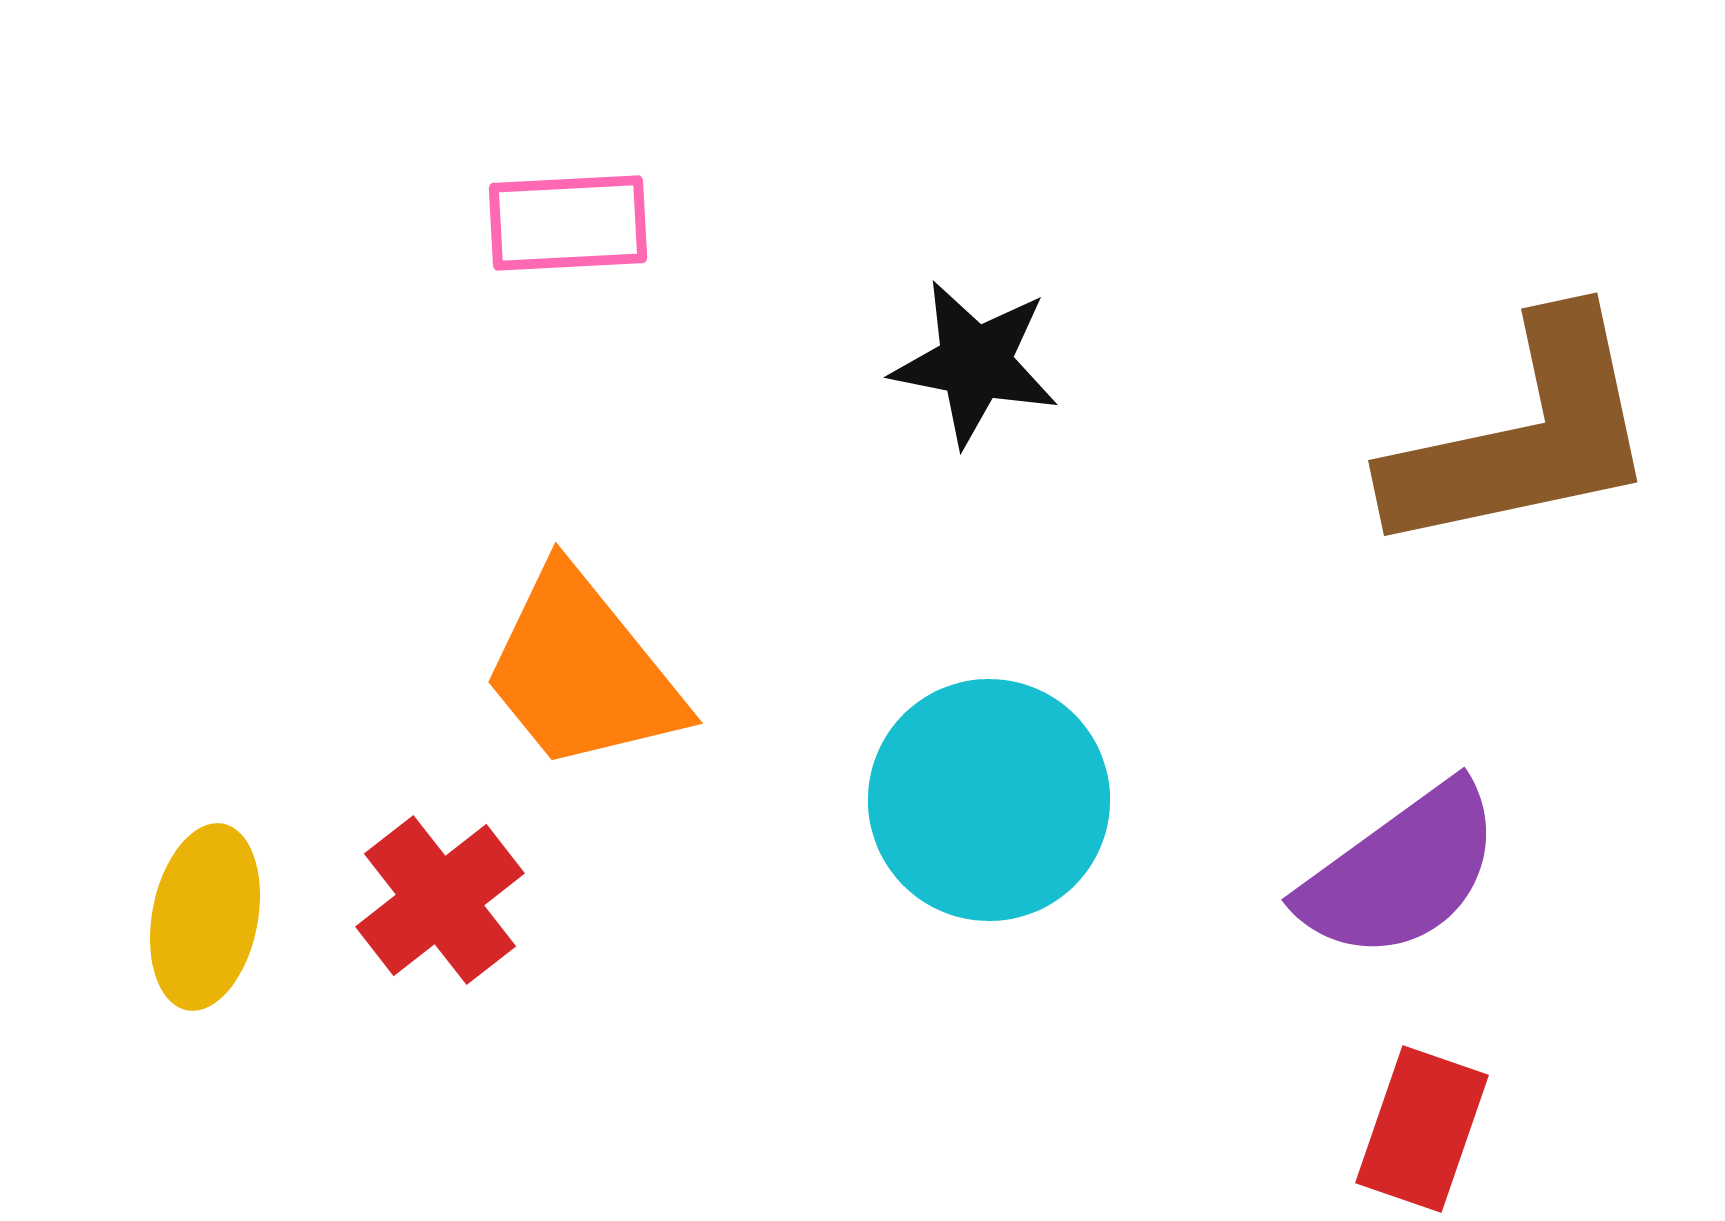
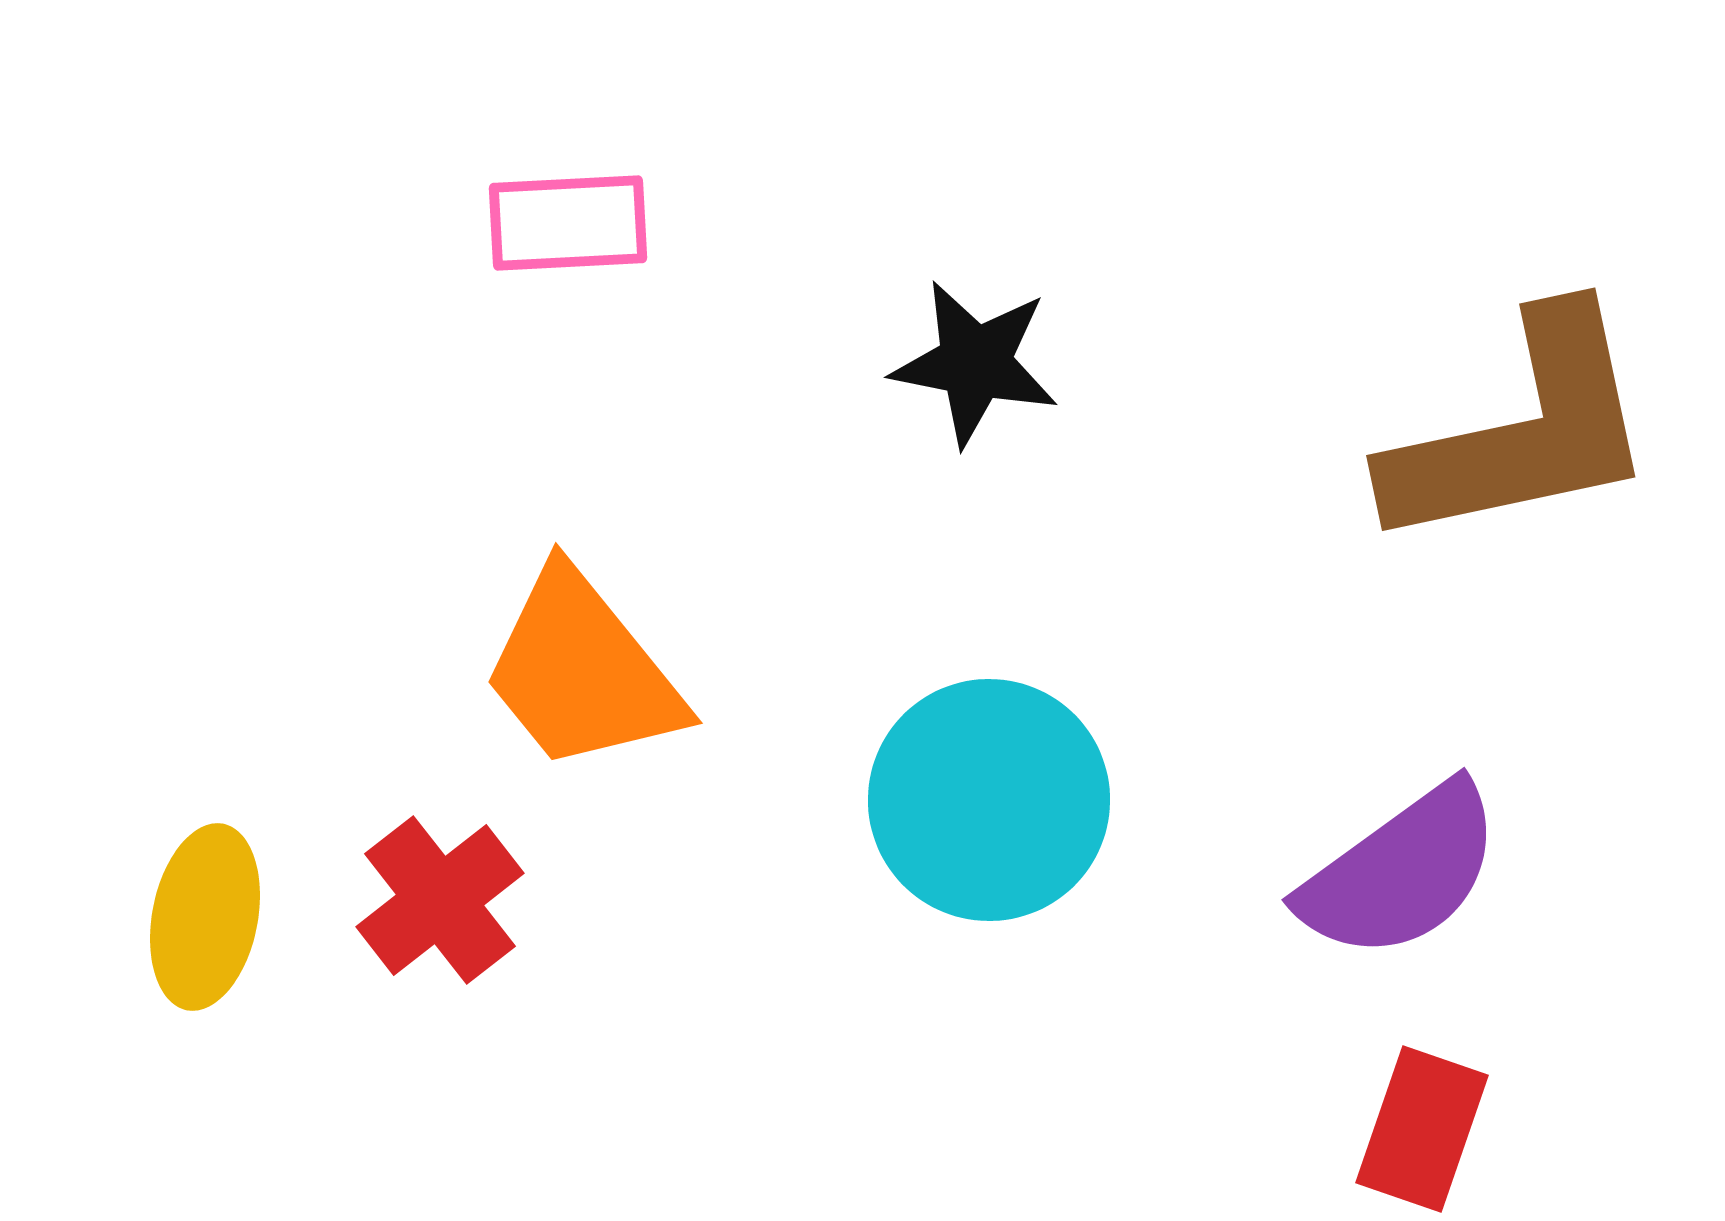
brown L-shape: moved 2 px left, 5 px up
